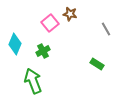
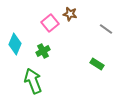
gray line: rotated 24 degrees counterclockwise
